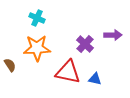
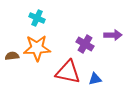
purple cross: rotated 12 degrees counterclockwise
brown semicircle: moved 2 px right, 9 px up; rotated 64 degrees counterclockwise
blue triangle: rotated 24 degrees counterclockwise
